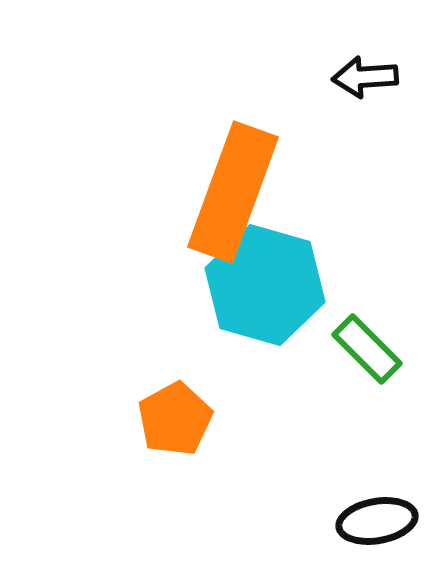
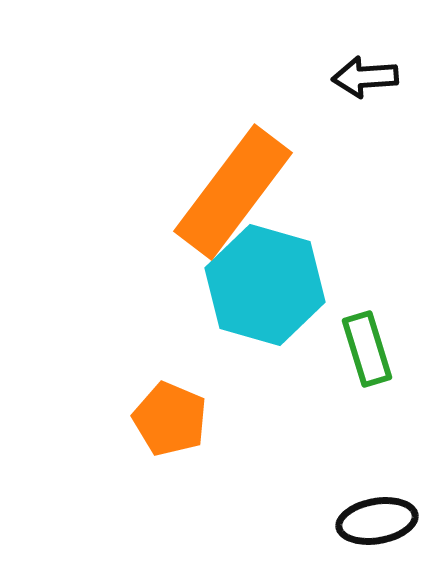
orange rectangle: rotated 17 degrees clockwise
green rectangle: rotated 28 degrees clockwise
orange pentagon: moved 5 px left; rotated 20 degrees counterclockwise
